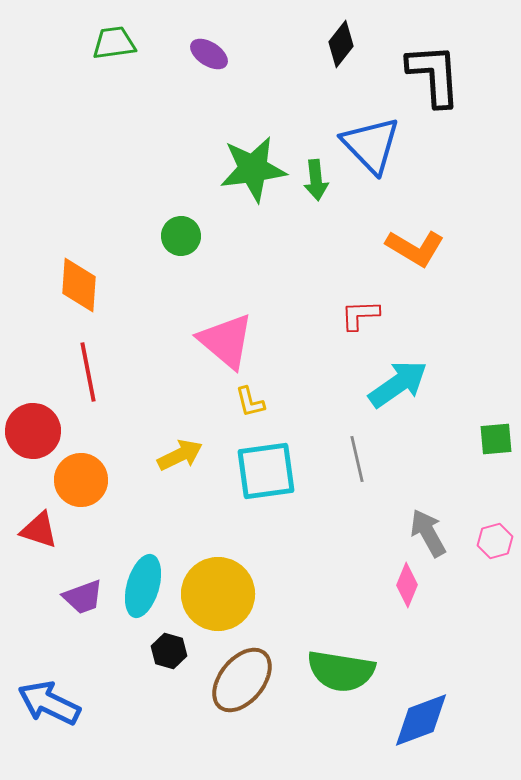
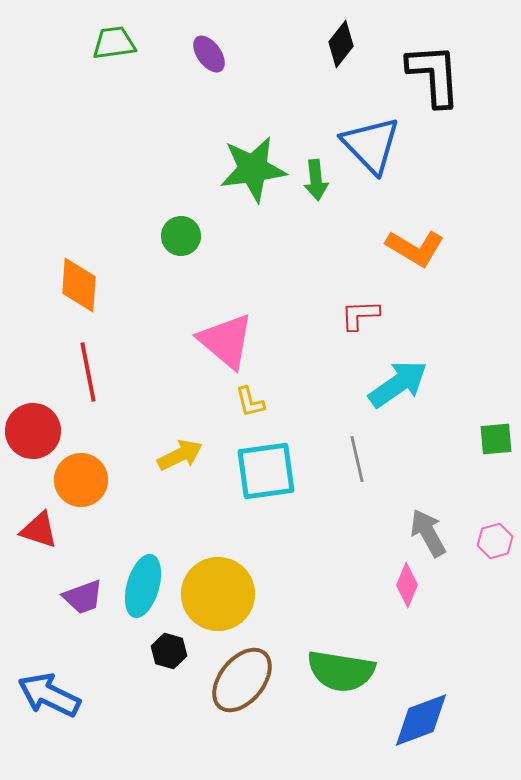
purple ellipse: rotated 21 degrees clockwise
blue arrow: moved 8 px up
